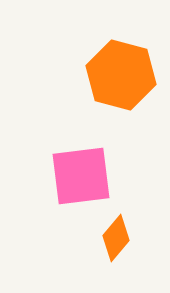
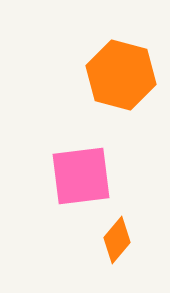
orange diamond: moved 1 px right, 2 px down
